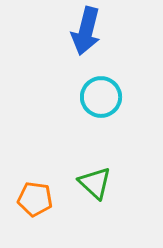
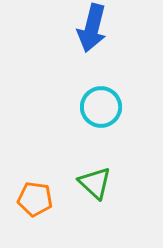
blue arrow: moved 6 px right, 3 px up
cyan circle: moved 10 px down
